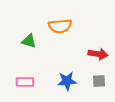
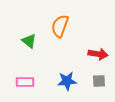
orange semicircle: rotated 115 degrees clockwise
green triangle: rotated 21 degrees clockwise
